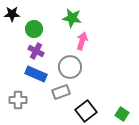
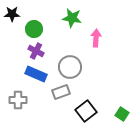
pink arrow: moved 14 px right, 3 px up; rotated 12 degrees counterclockwise
